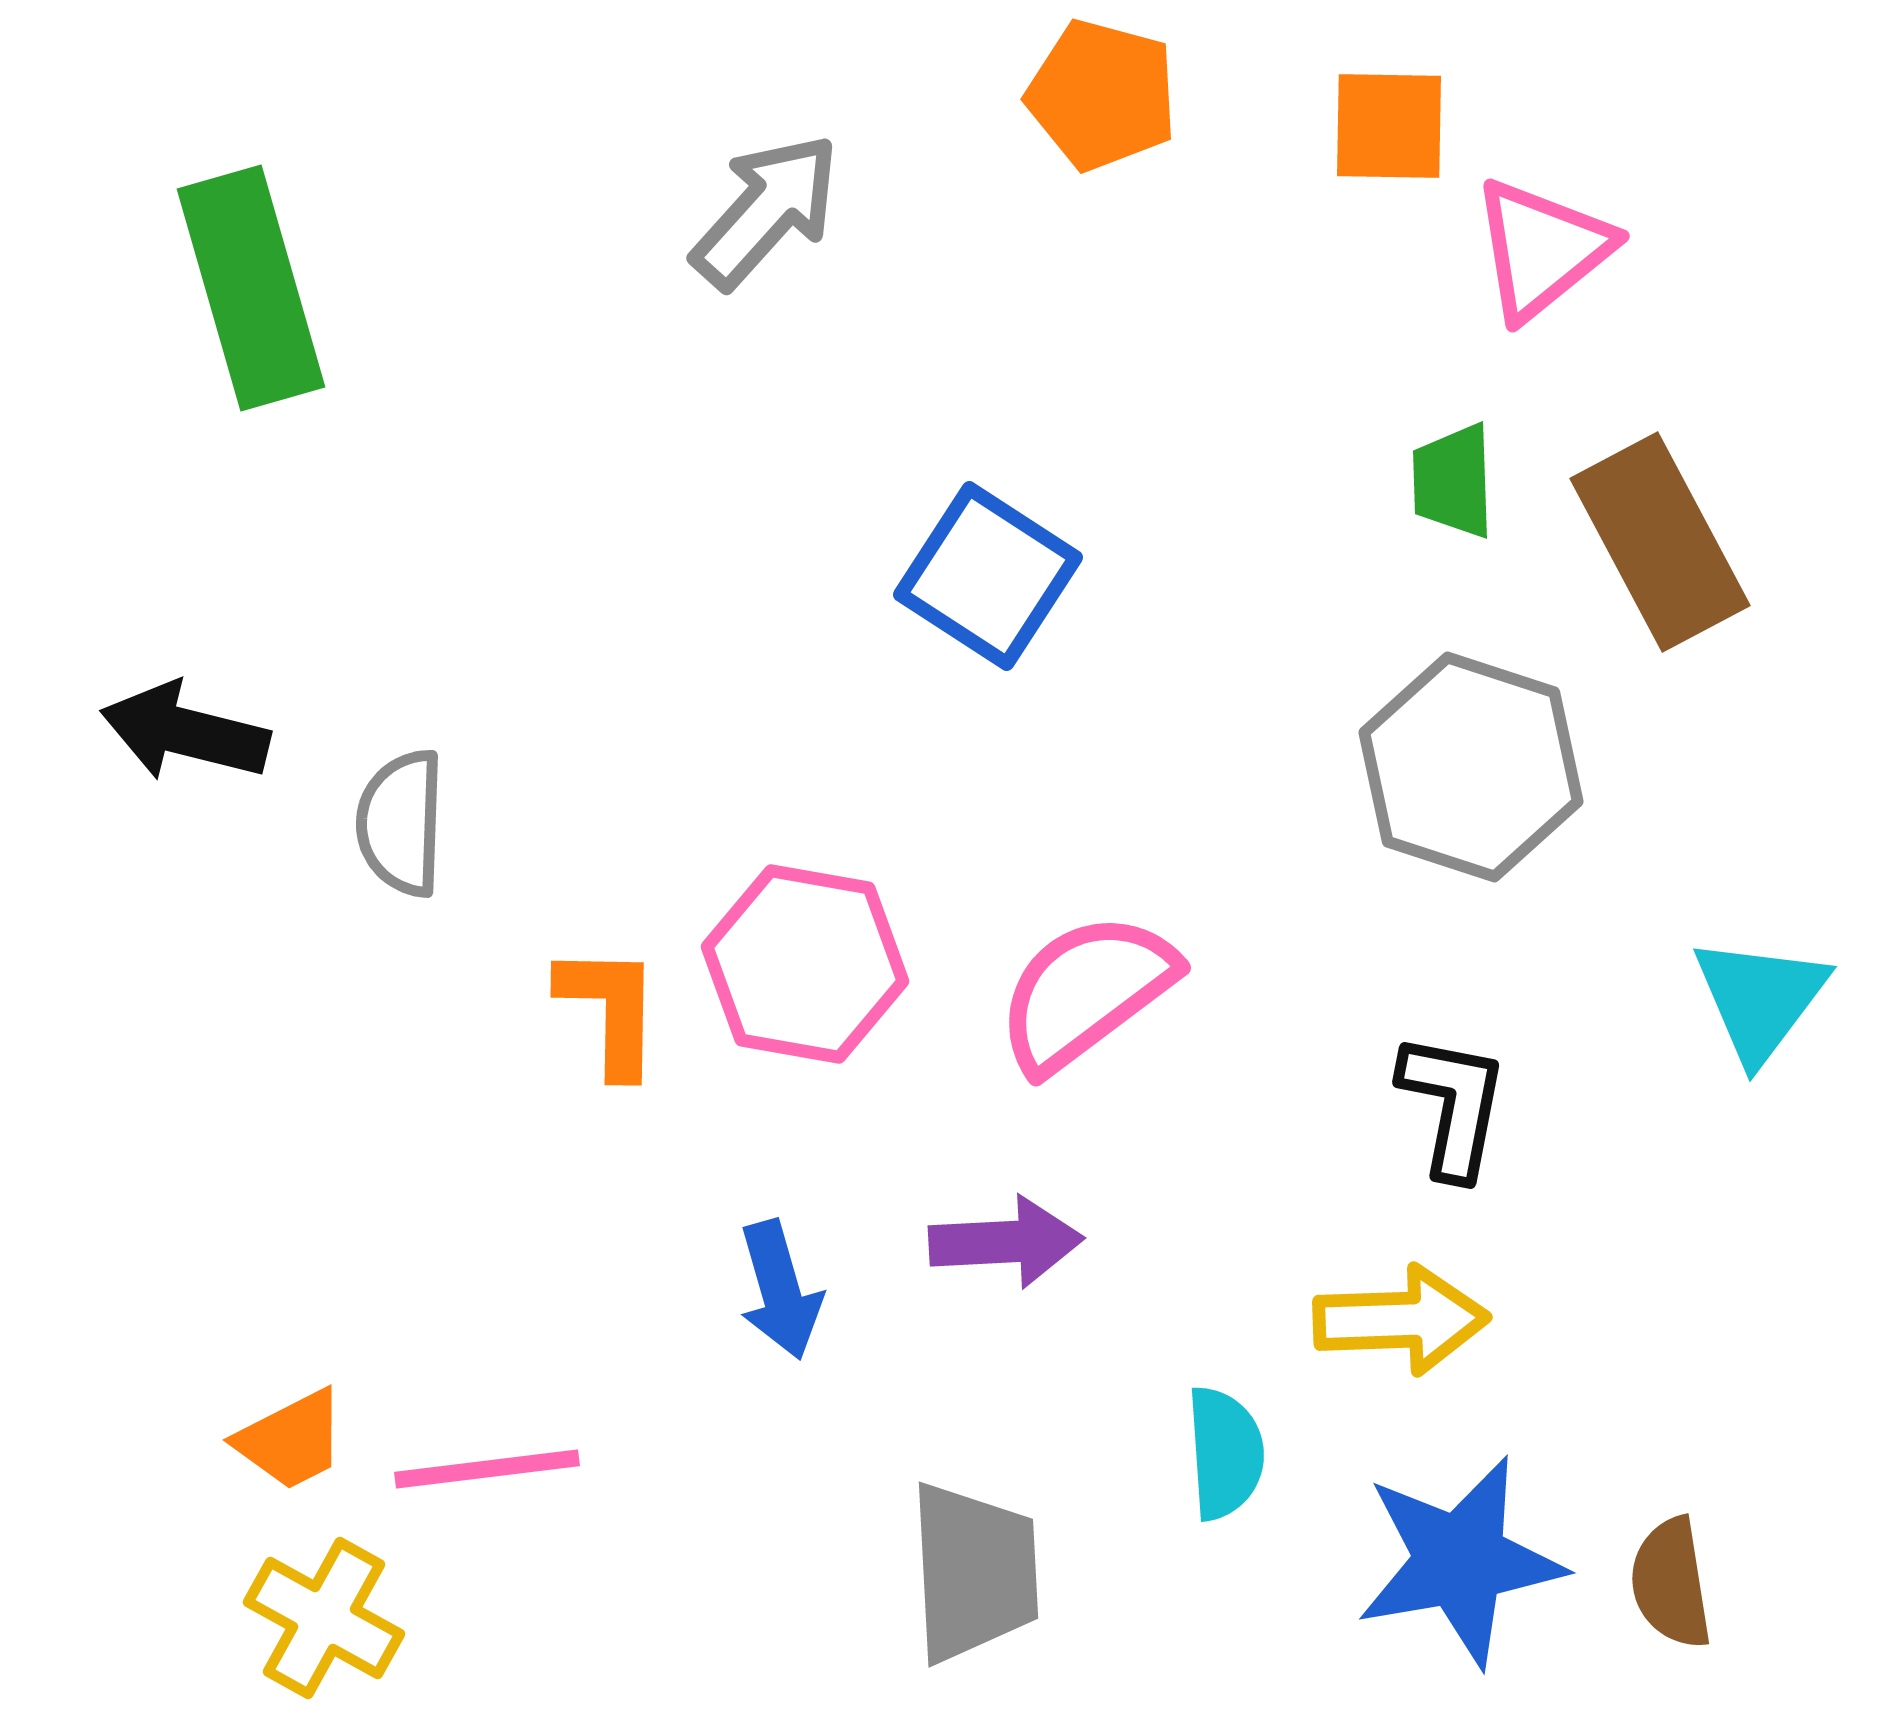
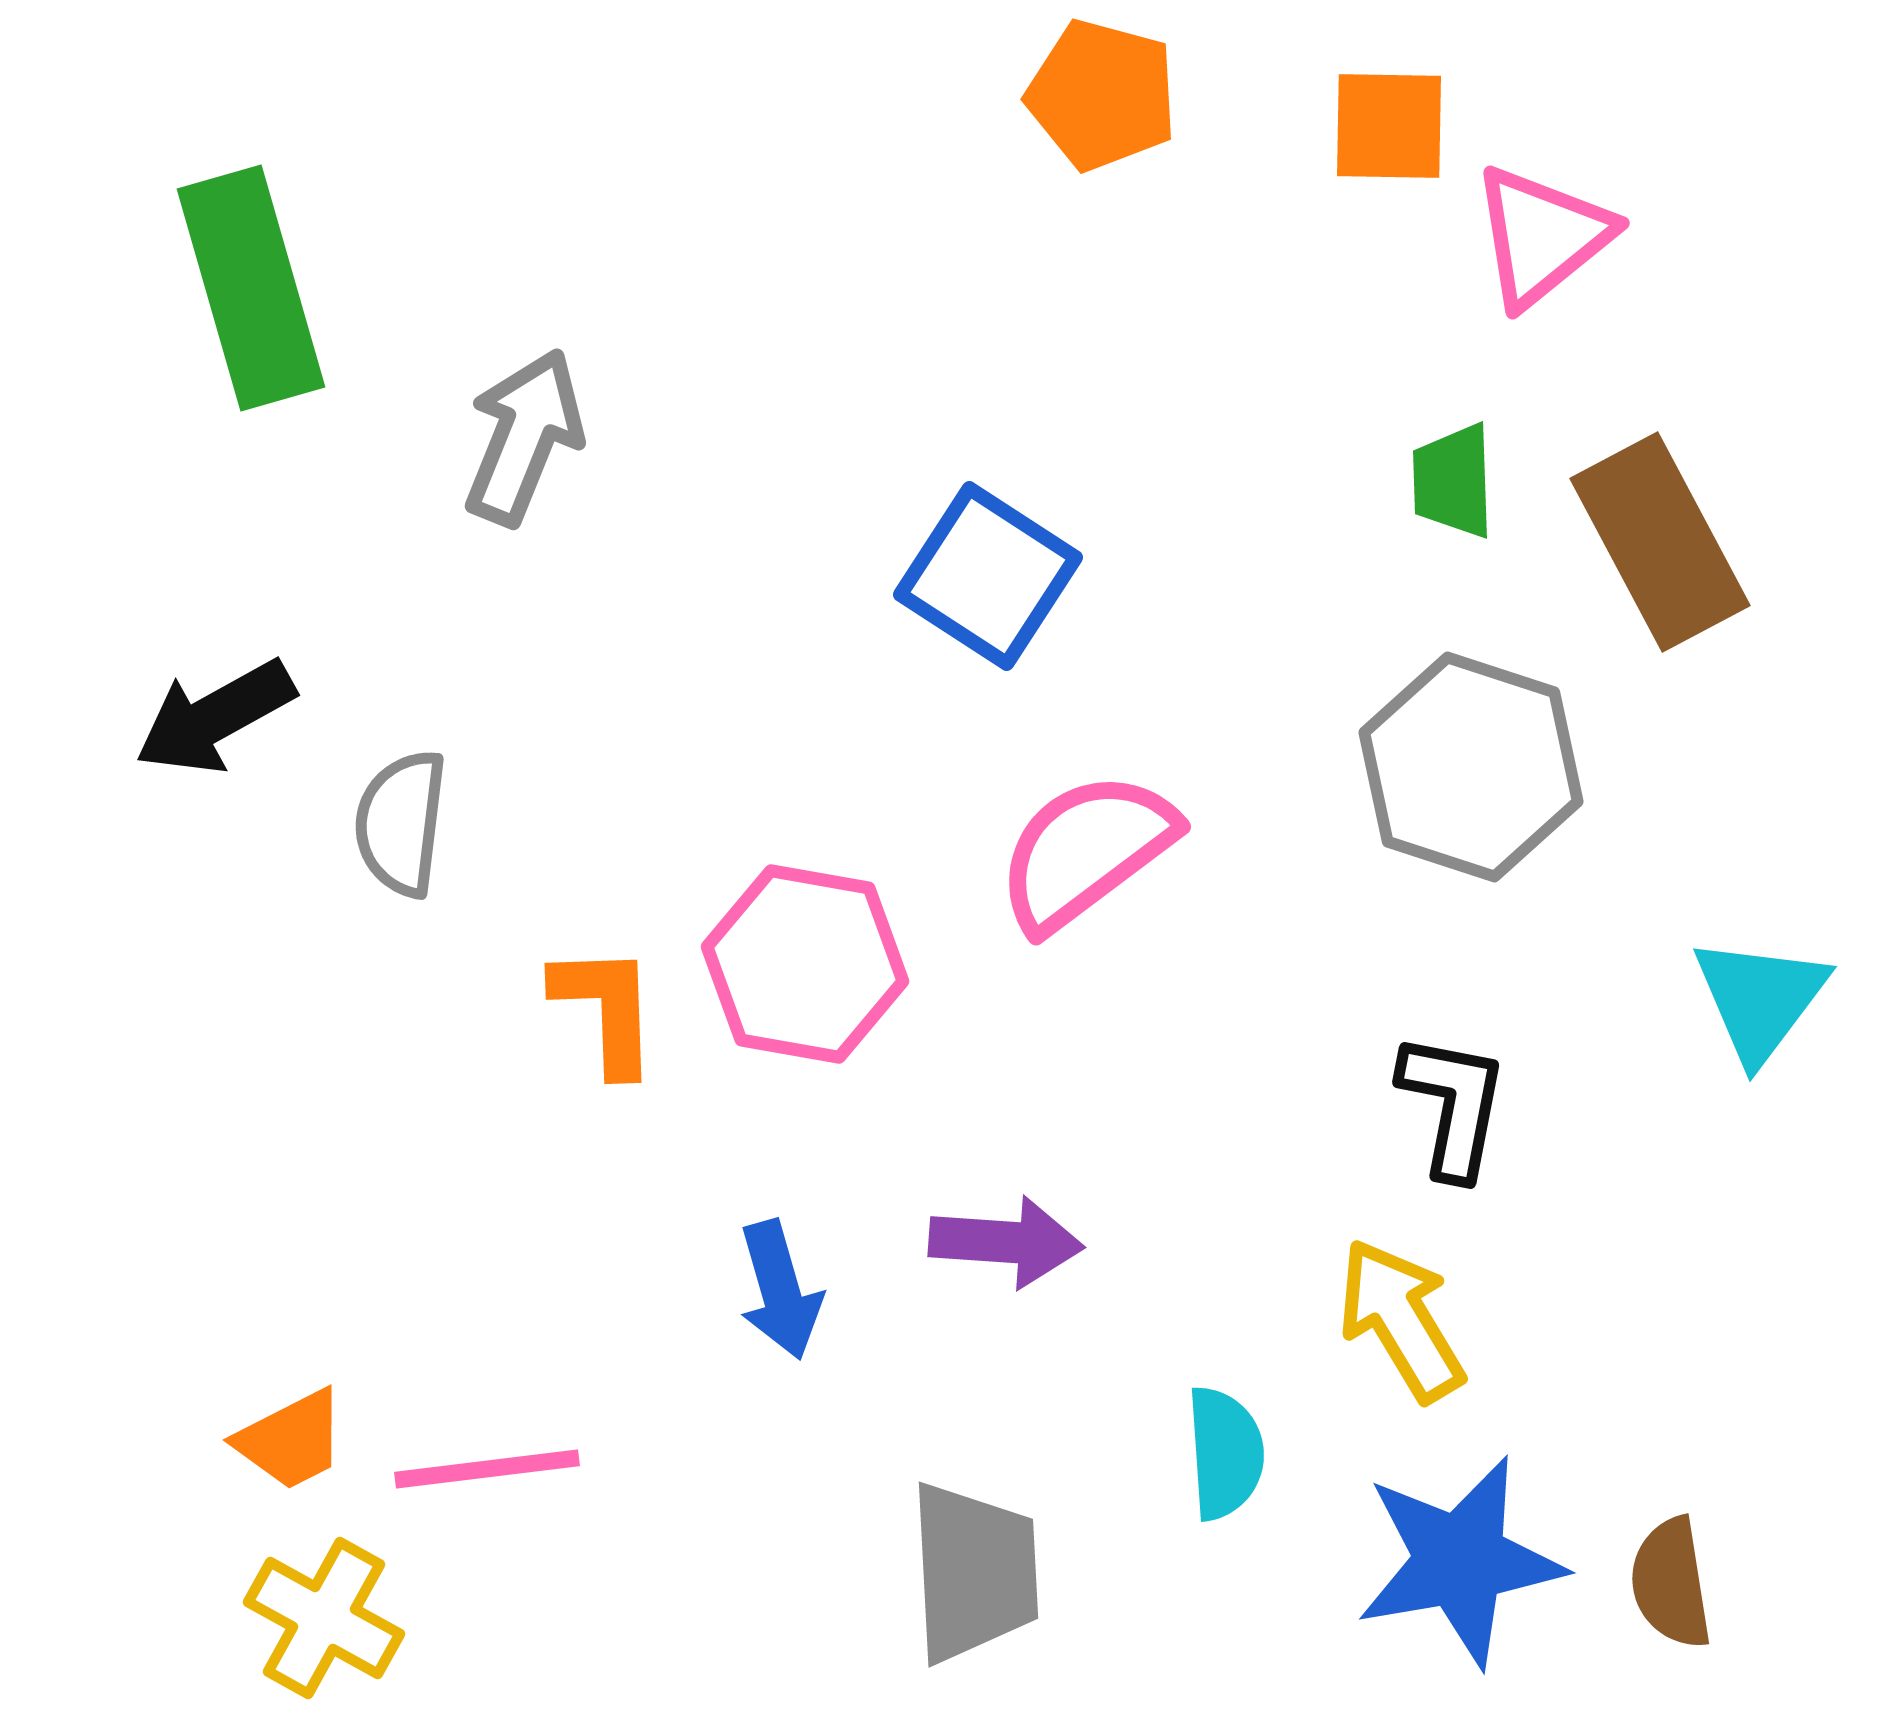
gray arrow: moved 242 px left, 226 px down; rotated 20 degrees counterclockwise
pink triangle: moved 13 px up
black arrow: moved 30 px right, 15 px up; rotated 43 degrees counterclockwise
gray semicircle: rotated 5 degrees clockwise
pink semicircle: moved 141 px up
orange L-shape: moved 4 px left, 1 px up; rotated 3 degrees counterclockwise
purple arrow: rotated 7 degrees clockwise
yellow arrow: rotated 119 degrees counterclockwise
